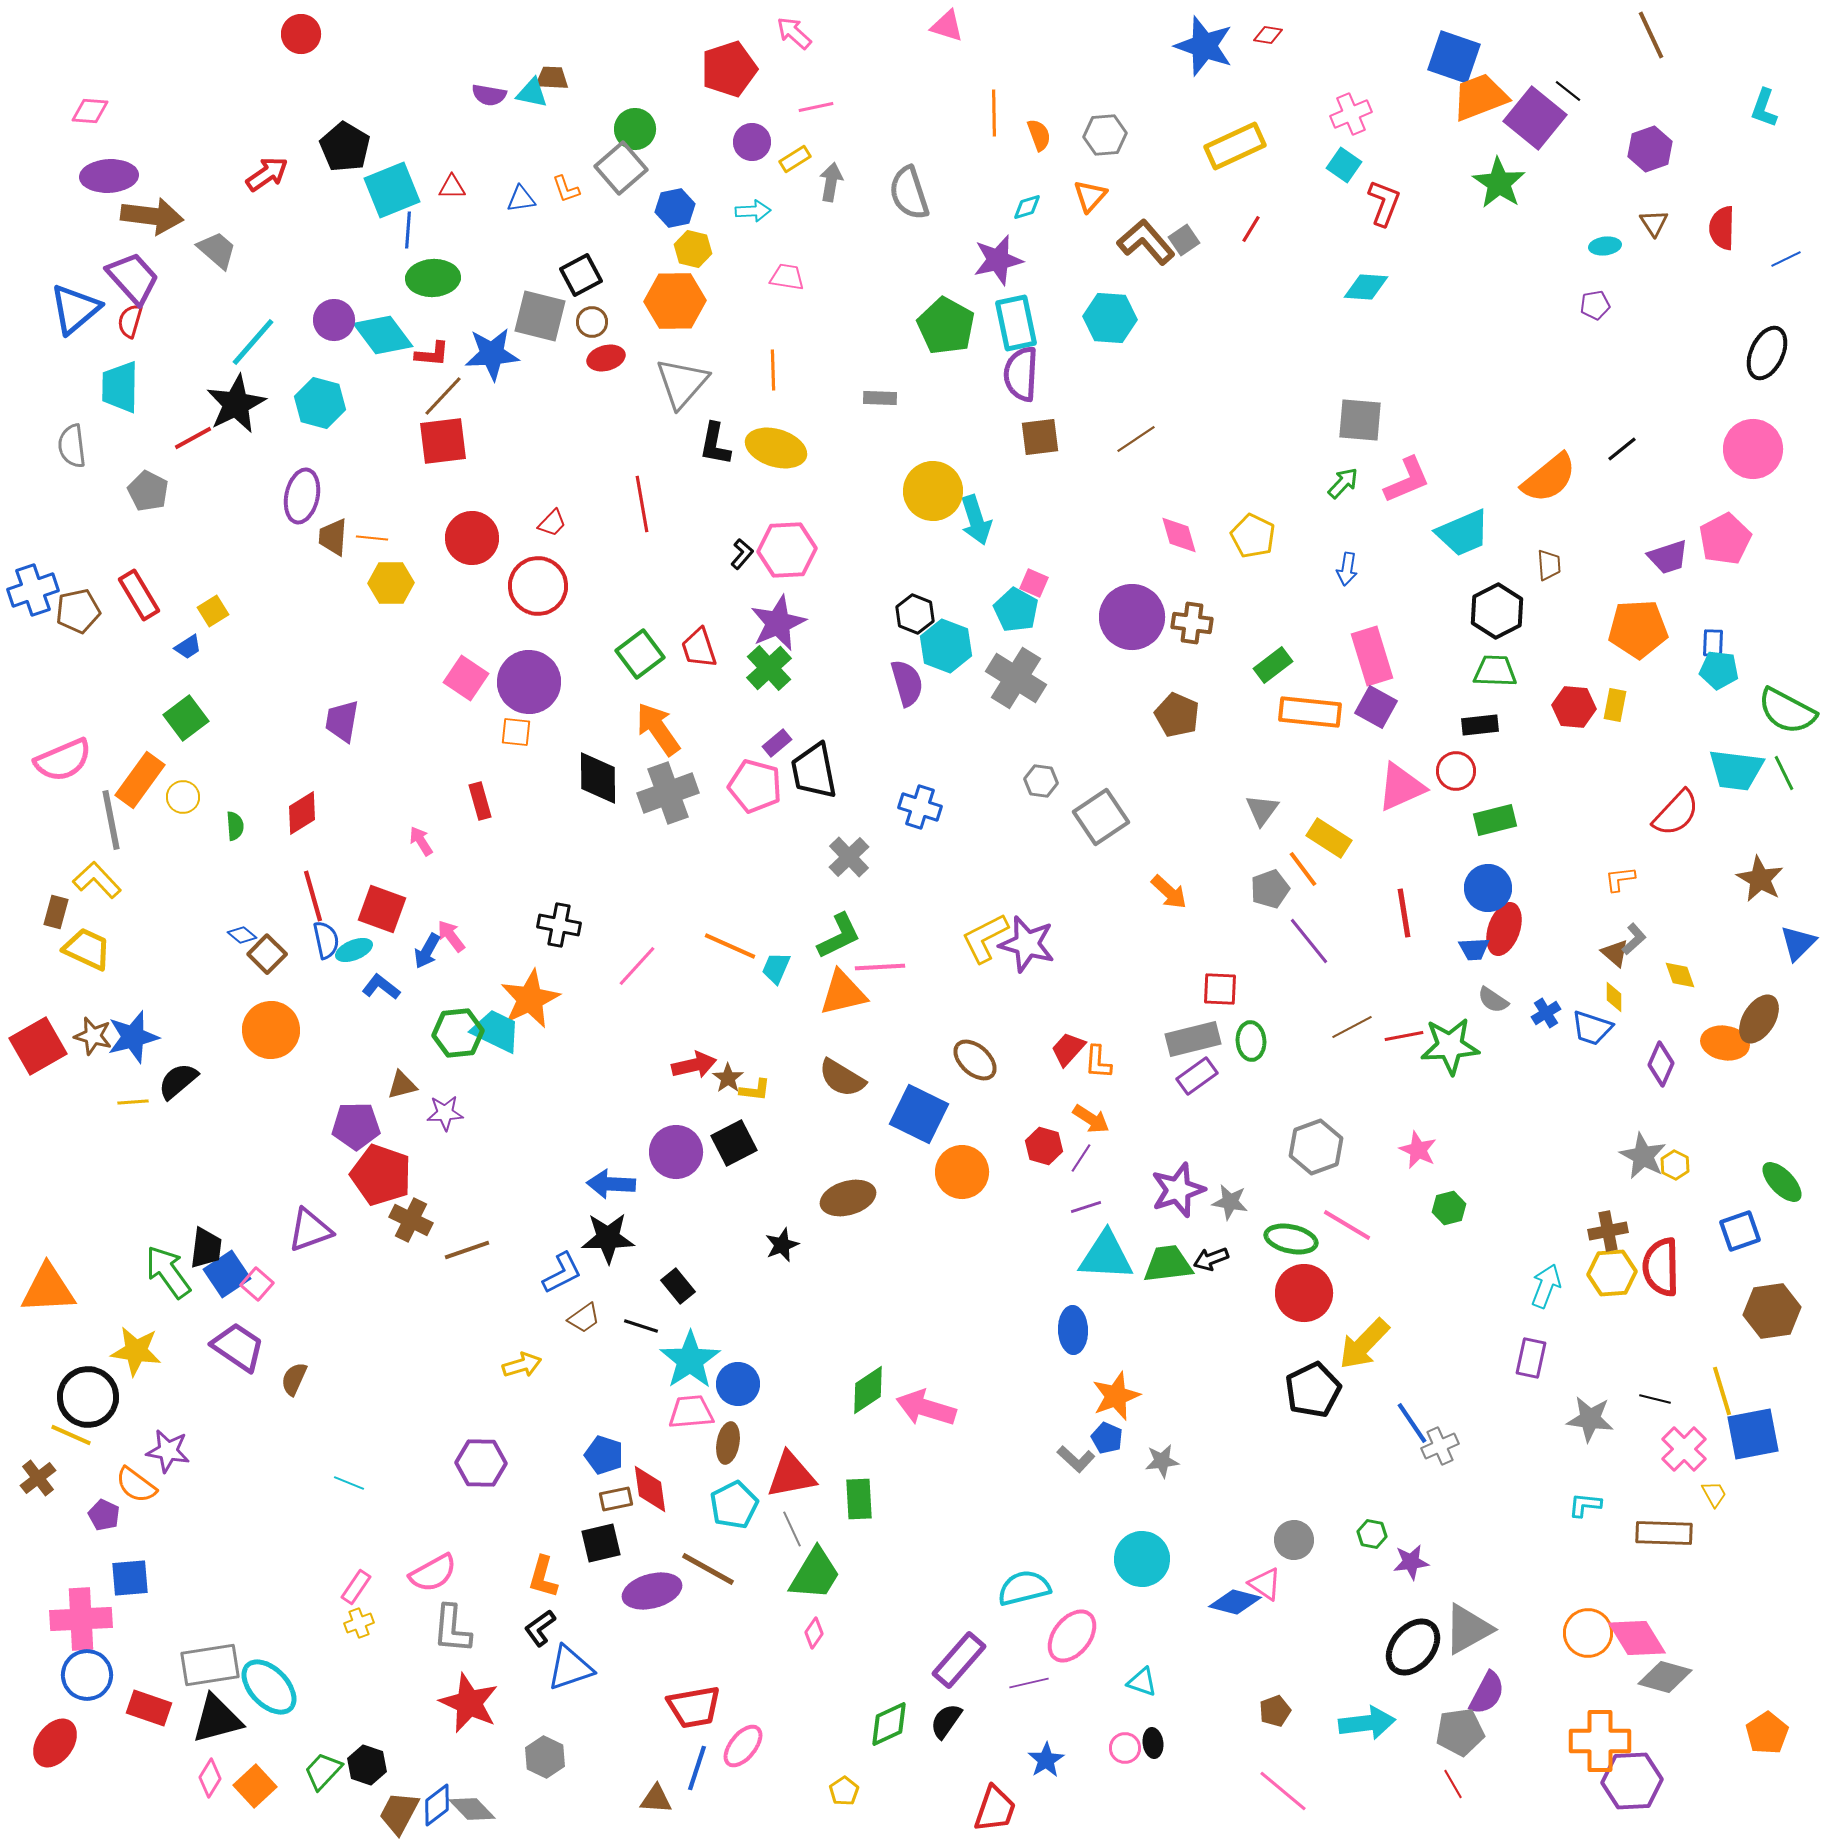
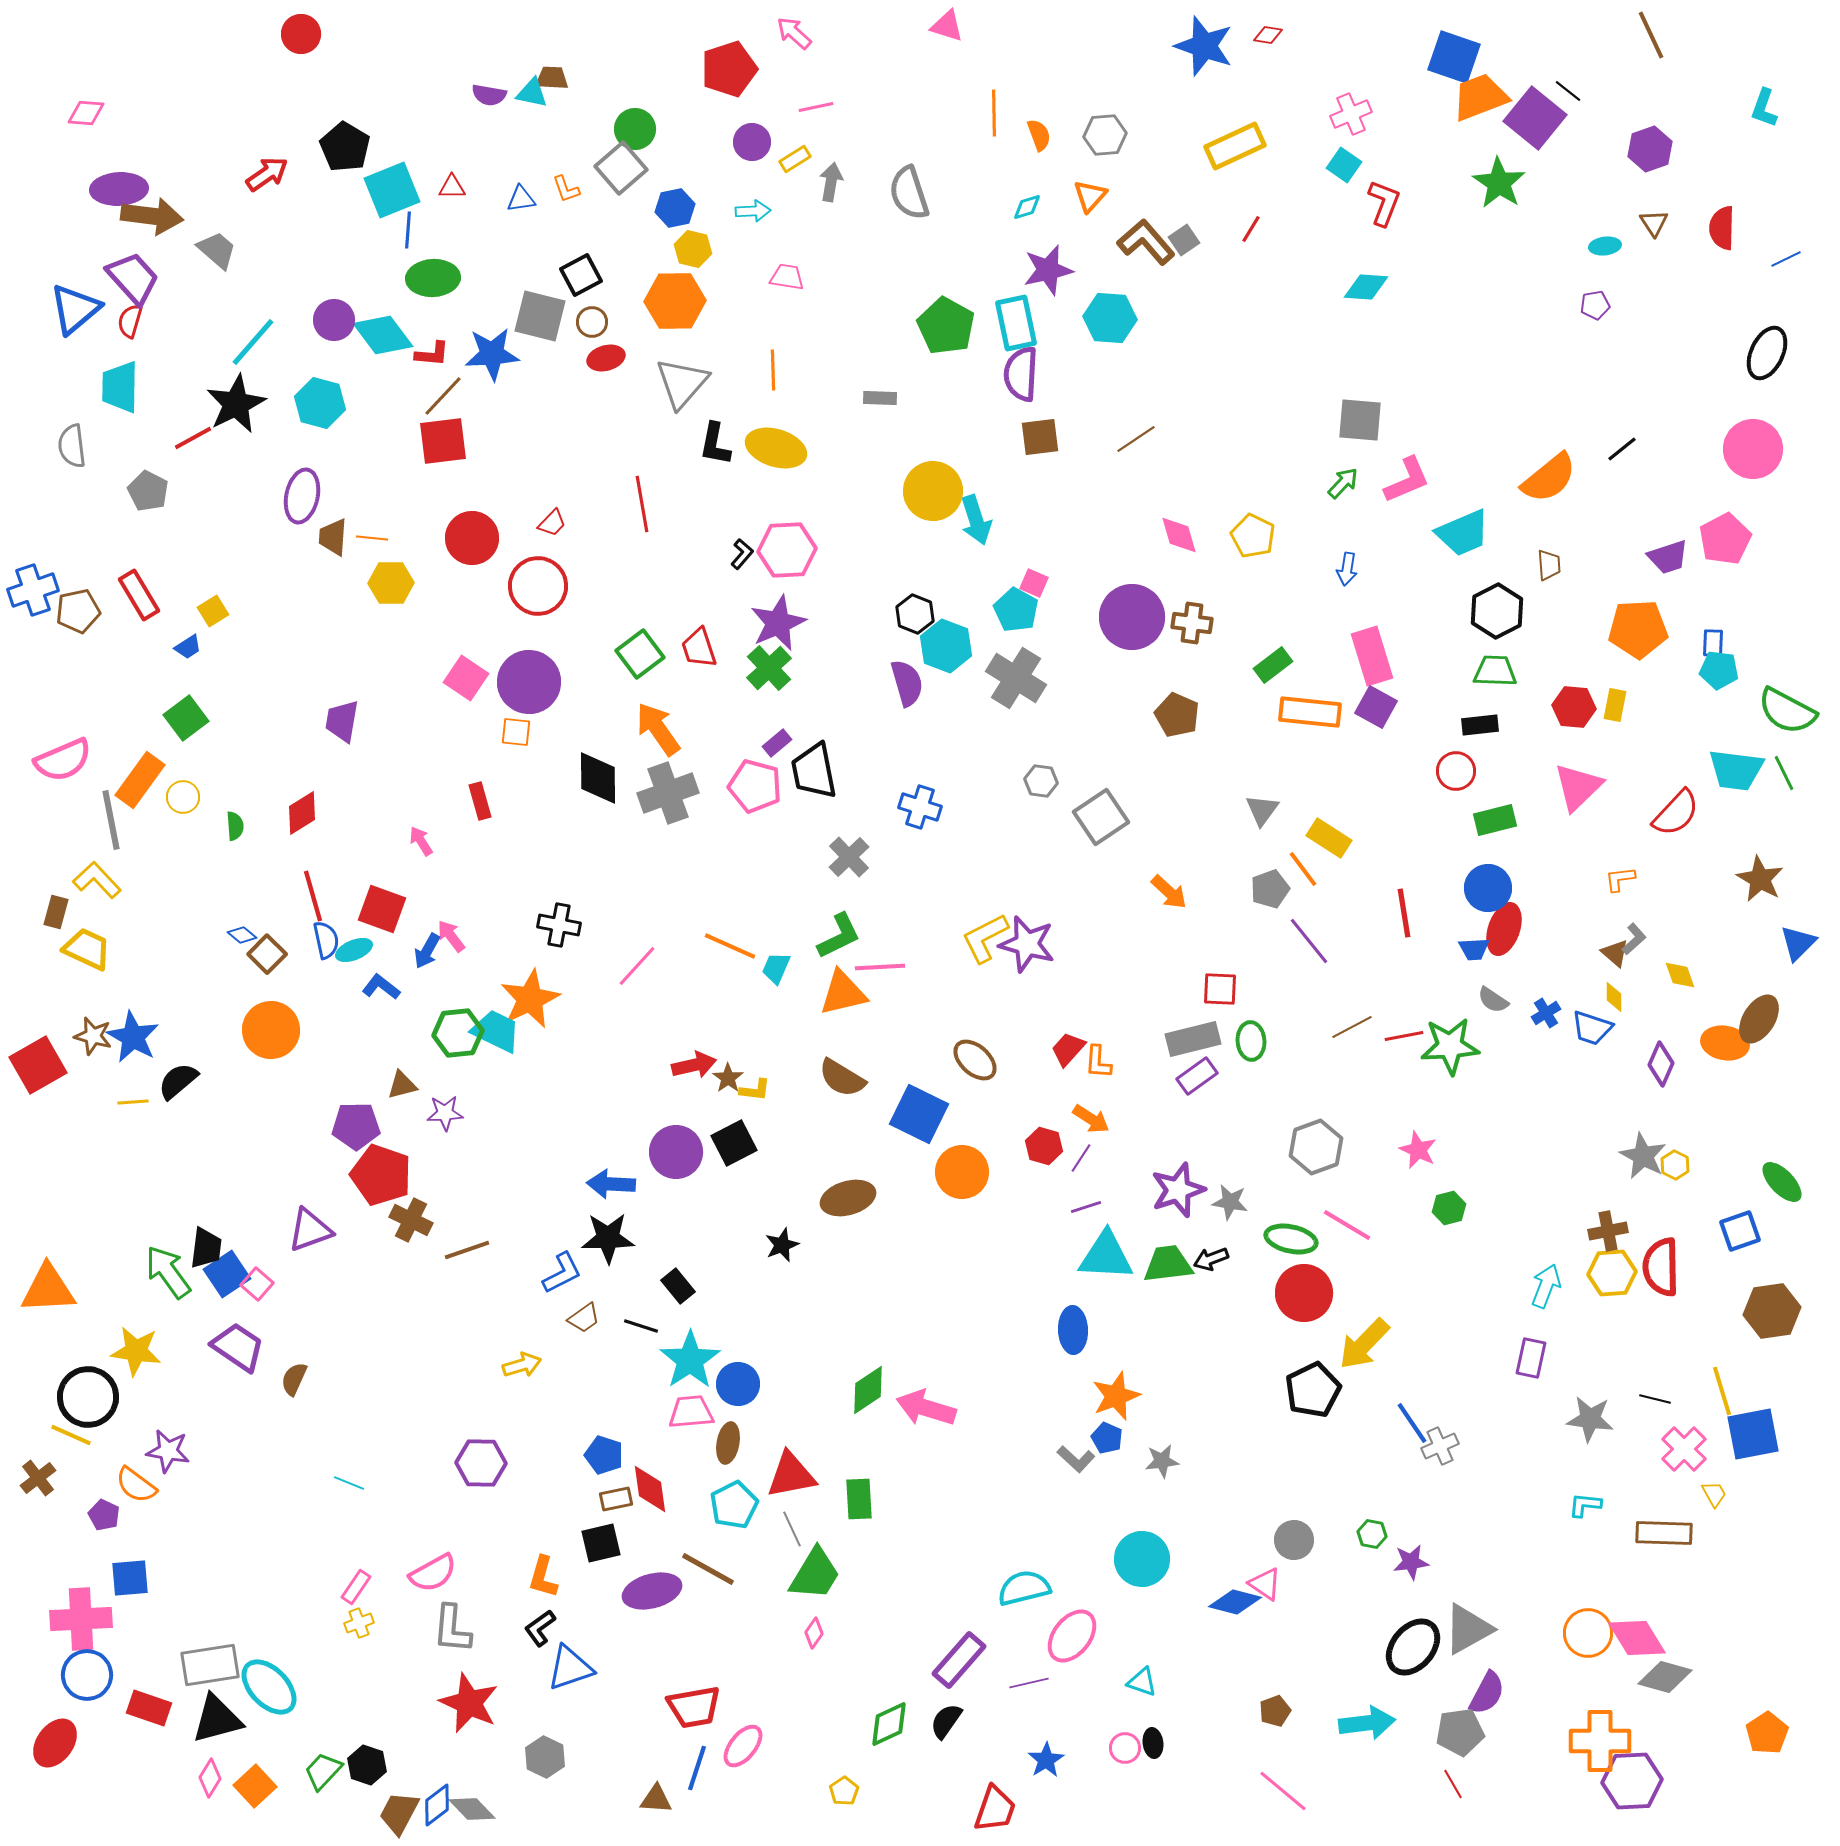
pink diamond at (90, 111): moved 4 px left, 2 px down
purple ellipse at (109, 176): moved 10 px right, 13 px down
purple star at (998, 260): moved 50 px right, 10 px down
pink triangle at (1401, 787): moved 177 px right; rotated 20 degrees counterclockwise
blue star at (133, 1037): rotated 28 degrees counterclockwise
red square at (38, 1046): moved 19 px down
